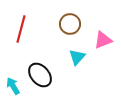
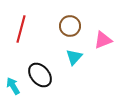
brown circle: moved 2 px down
cyan triangle: moved 3 px left
